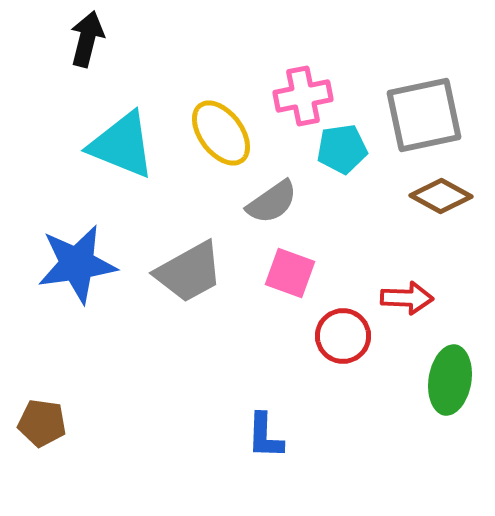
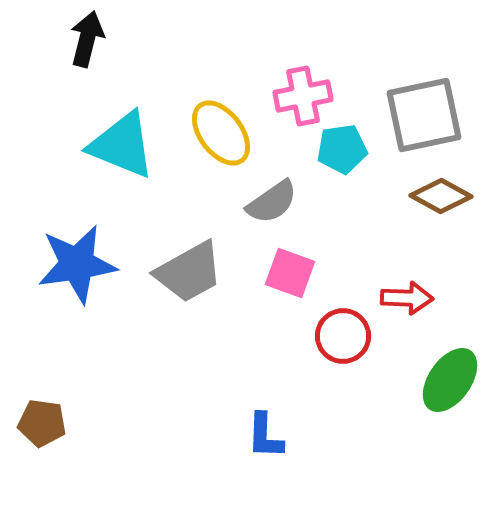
green ellipse: rotated 26 degrees clockwise
